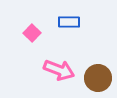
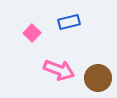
blue rectangle: rotated 15 degrees counterclockwise
